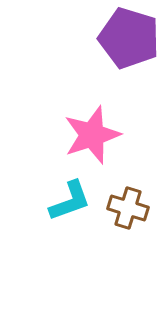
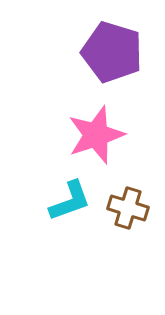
purple pentagon: moved 17 px left, 14 px down
pink star: moved 4 px right
